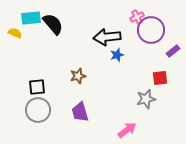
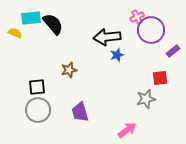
brown star: moved 9 px left, 6 px up
